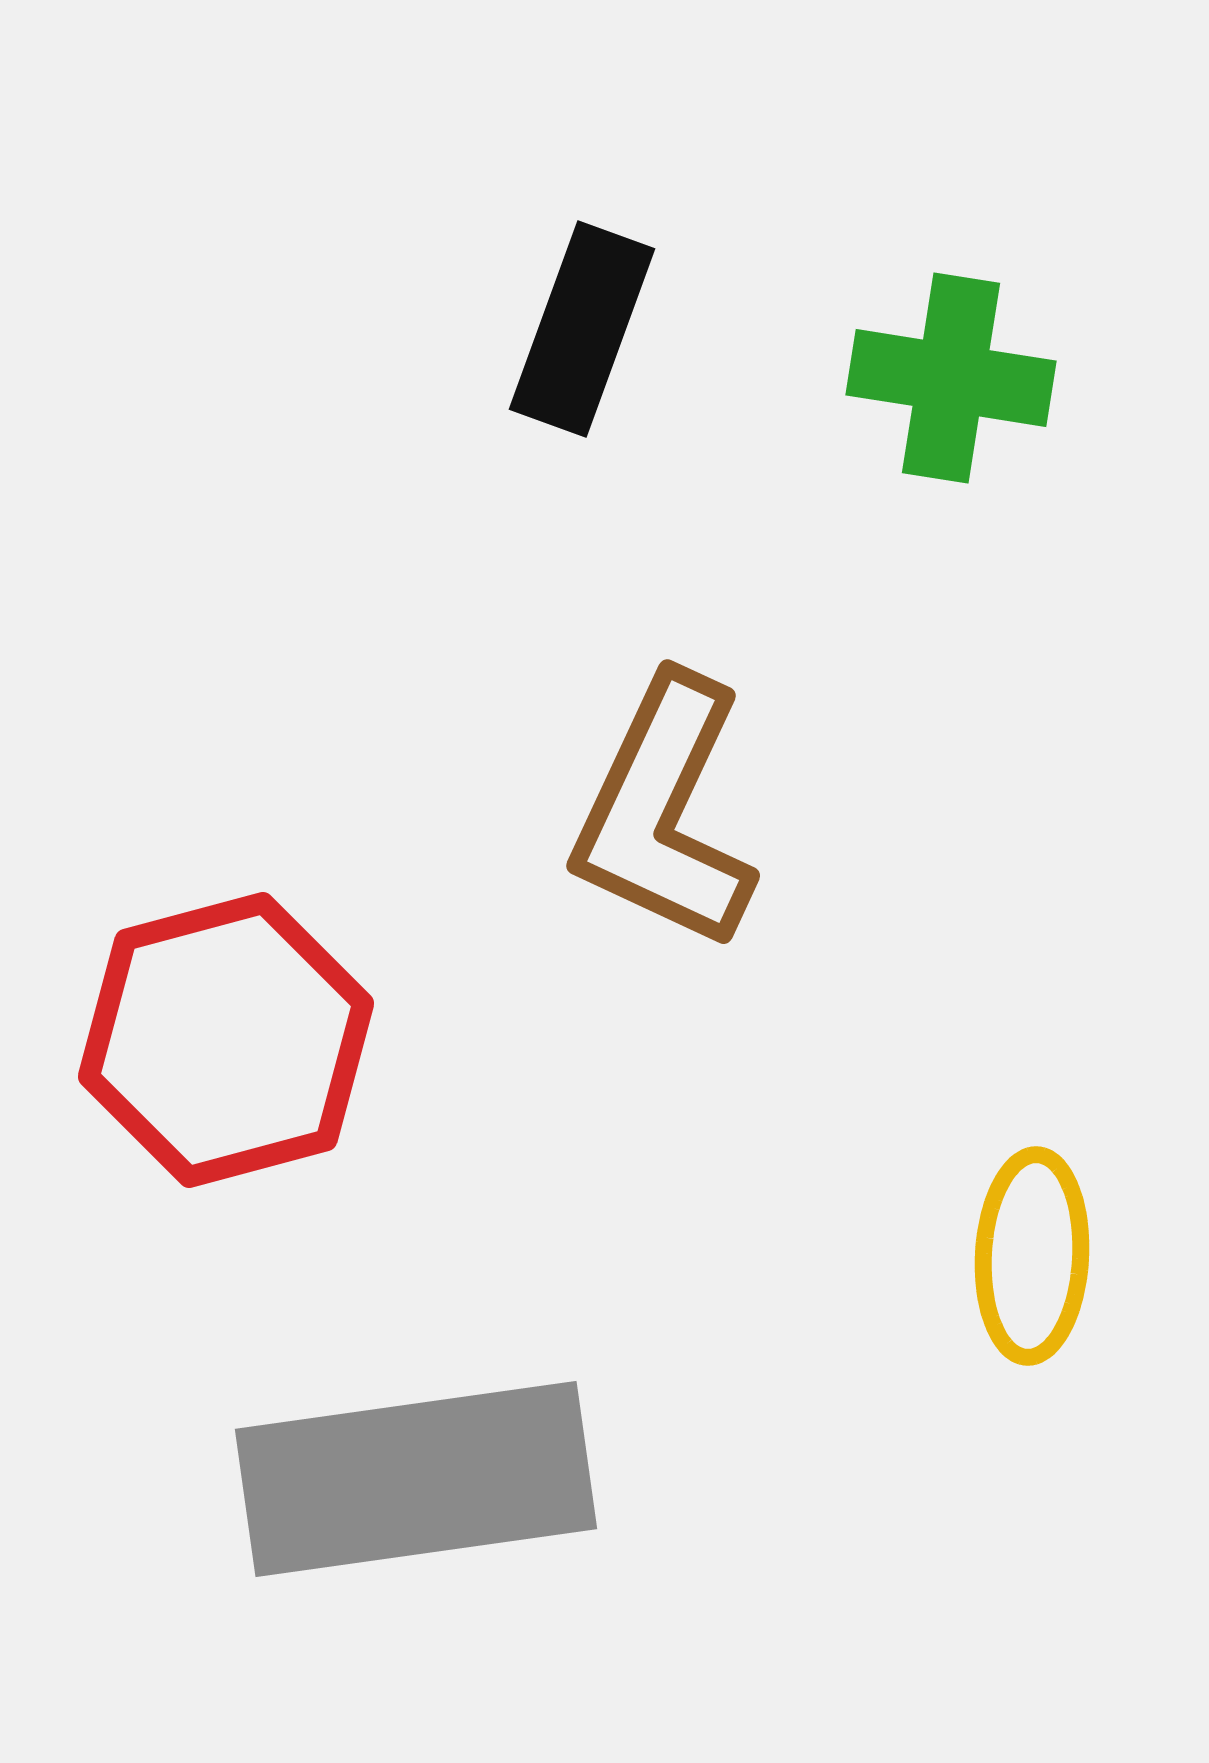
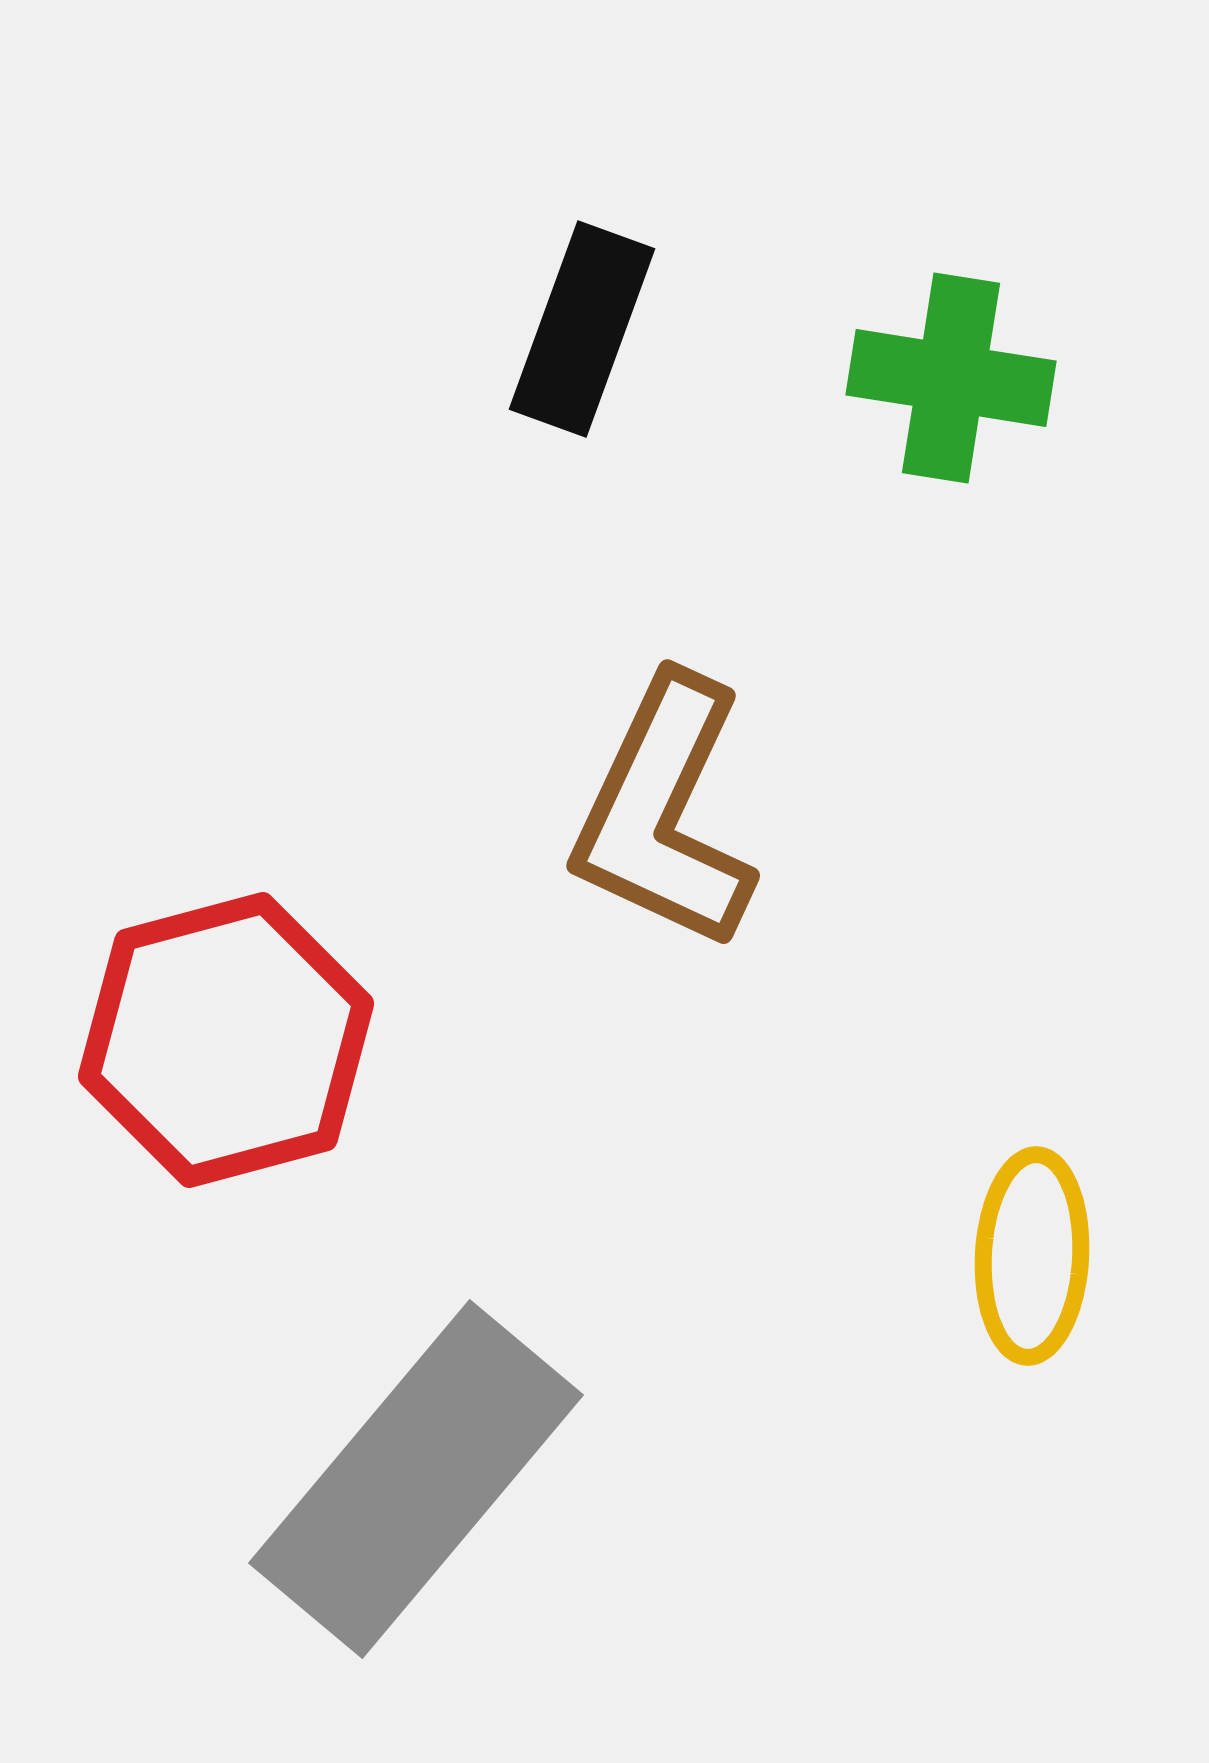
gray rectangle: rotated 42 degrees counterclockwise
